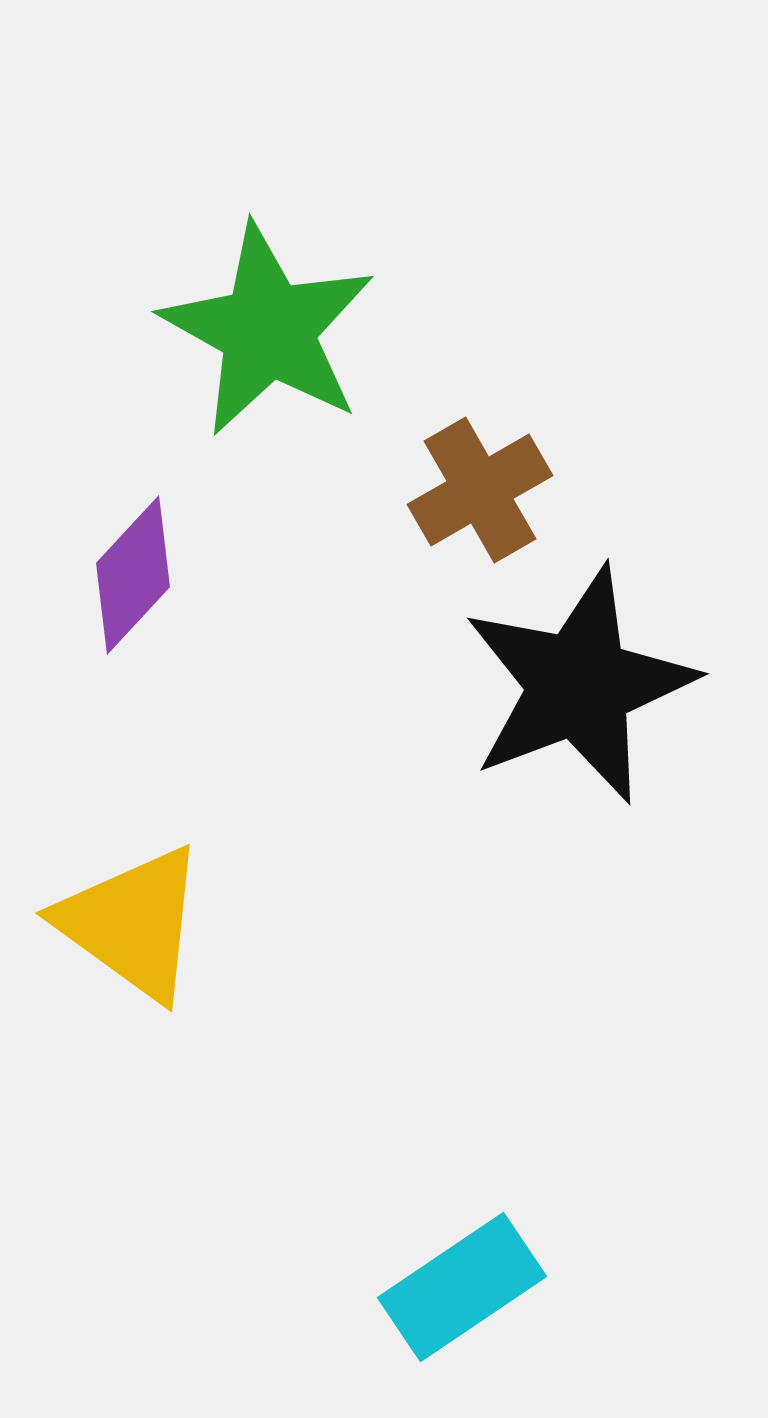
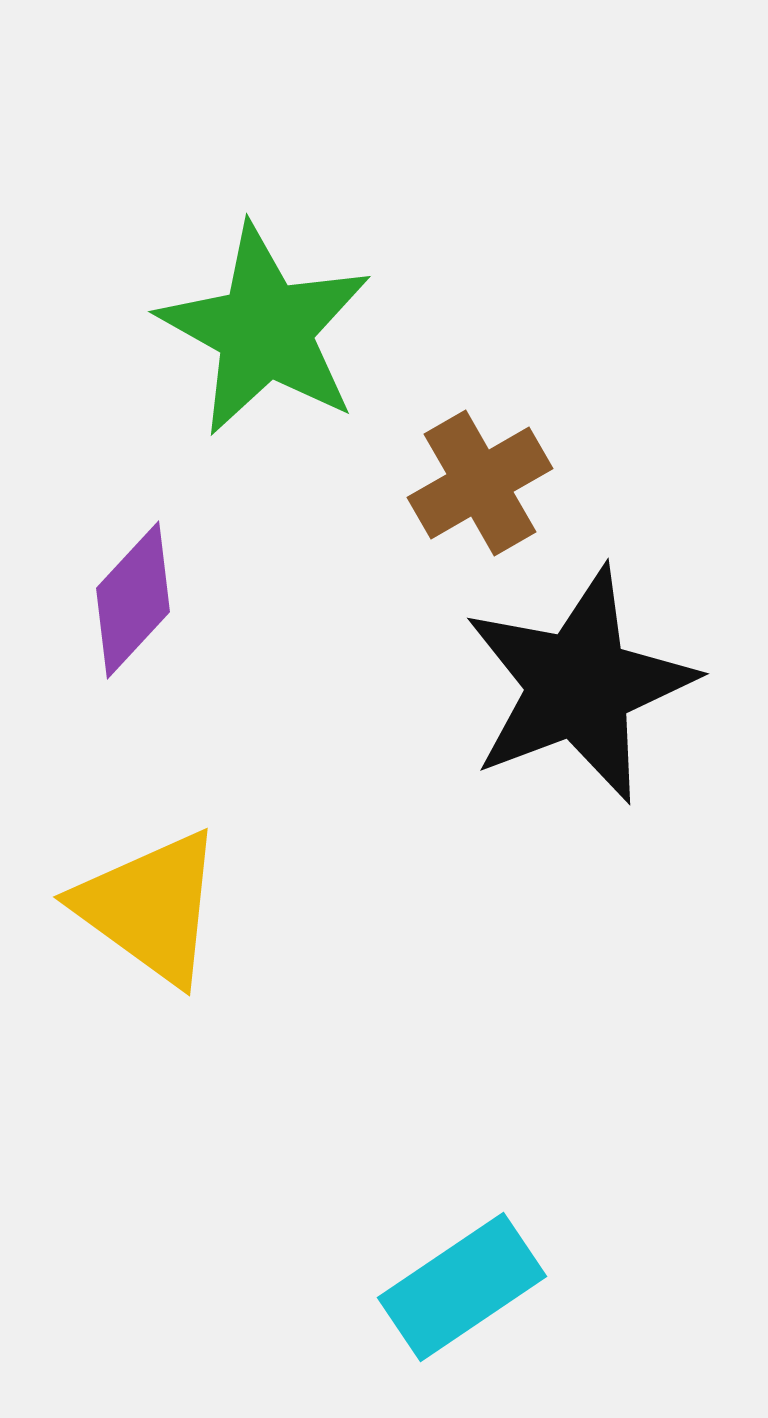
green star: moved 3 px left
brown cross: moved 7 px up
purple diamond: moved 25 px down
yellow triangle: moved 18 px right, 16 px up
